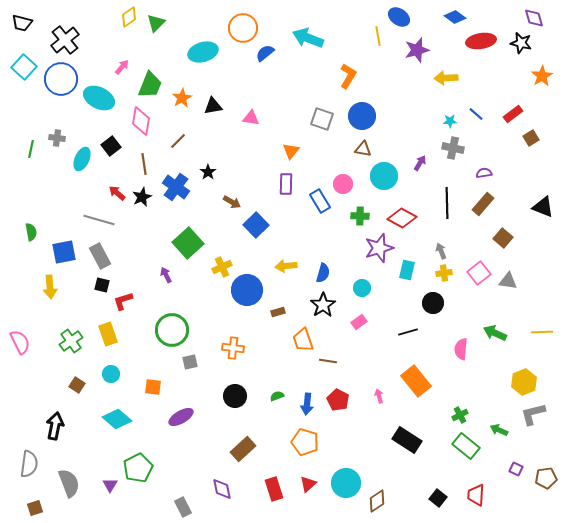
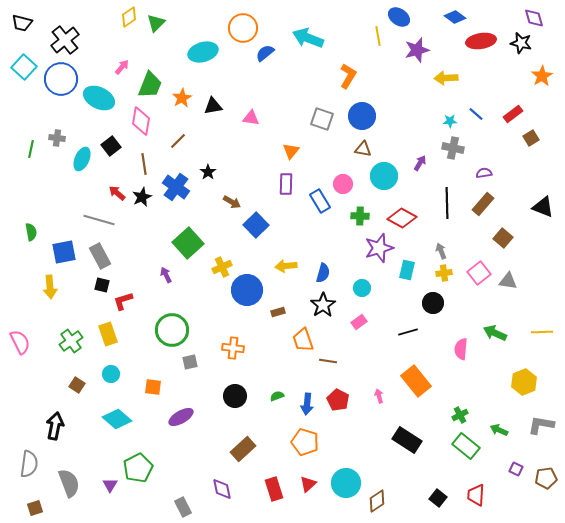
gray L-shape at (533, 414): moved 8 px right, 11 px down; rotated 24 degrees clockwise
